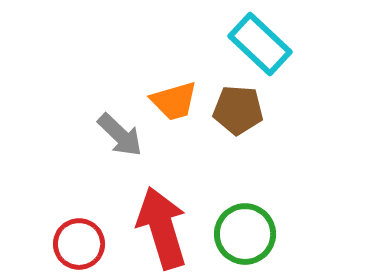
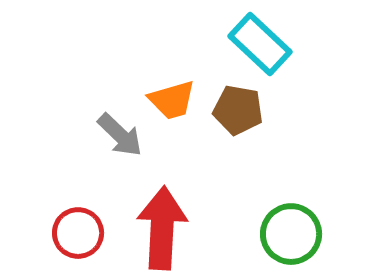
orange trapezoid: moved 2 px left, 1 px up
brown pentagon: rotated 6 degrees clockwise
red arrow: rotated 20 degrees clockwise
green circle: moved 46 px right
red circle: moved 1 px left, 11 px up
